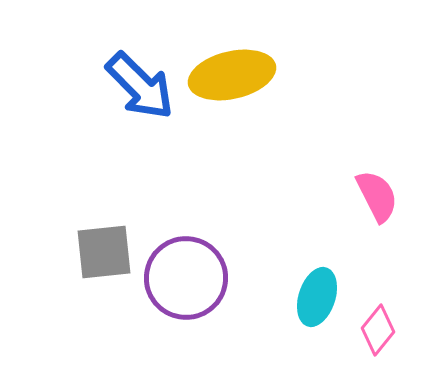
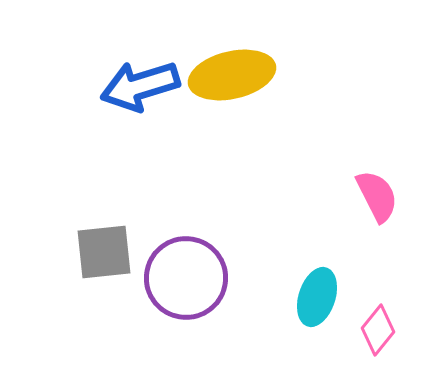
blue arrow: rotated 118 degrees clockwise
